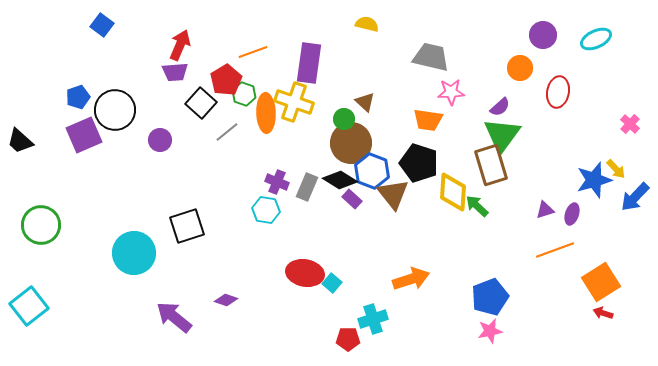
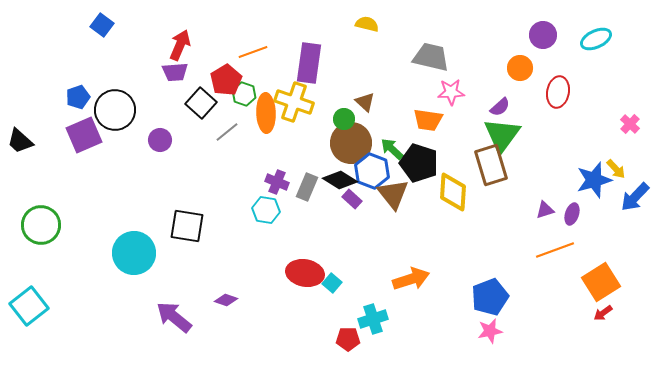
green arrow at (477, 206): moved 85 px left, 57 px up
black square at (187, 226): rotated 27 degrees clockwise
red arrow at (603, 313): rotated 54 degrees counterclockwise
